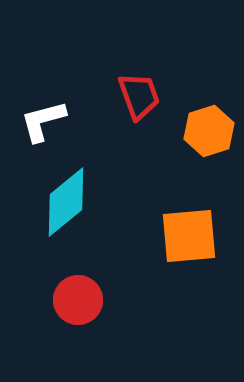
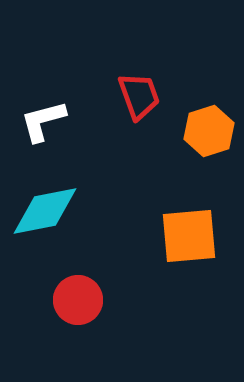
cyan diamond: moved 21 px left, 9 px down; rotated 28 degrees clockwise
